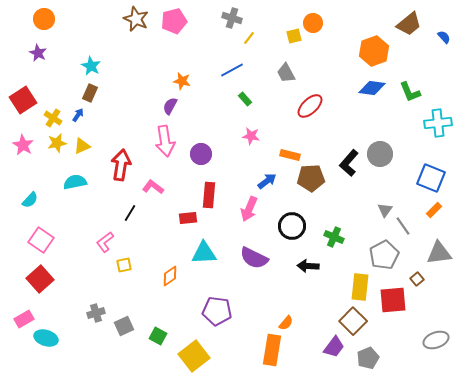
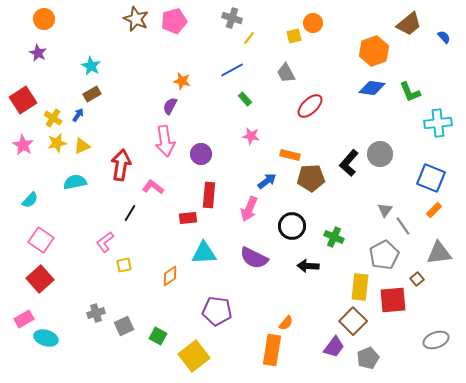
brown rectangle at (90, 93): moved 2 px right, 1 px down; rotated 36 degrees clockwise
